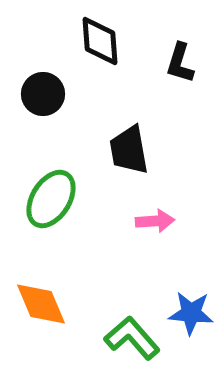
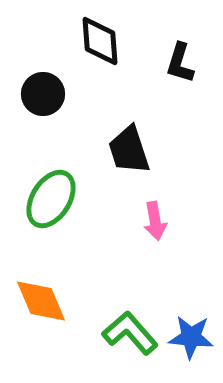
black trapezoid: rotated 8 degrees counterclockwise
pink arrow: rotated 84 degrees clockwise
orange diamond: moved 3 px up
blue star: moved 24 px down
green L-shape: moved 2 px left, 5 px up
